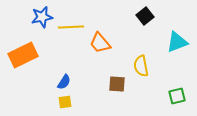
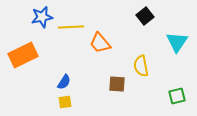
cyan triangle: rotated 35 degrees counterclockwise
